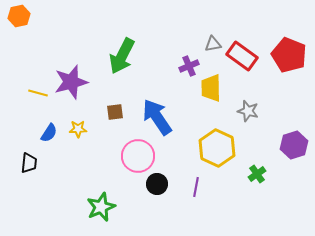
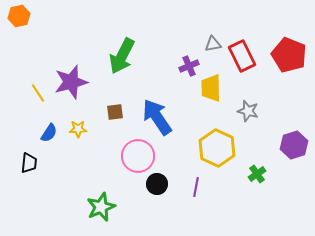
red rectangle: rotated 28 degrees clockwise
yellow line: rotated 42 degrees clockwise
